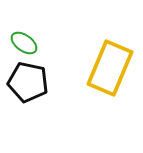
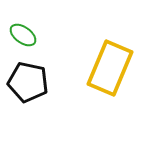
green ellipse: moved 1 px left, 8 px up
